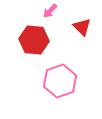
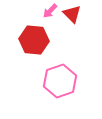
red triangle: moved 10 px left, 13 px up
